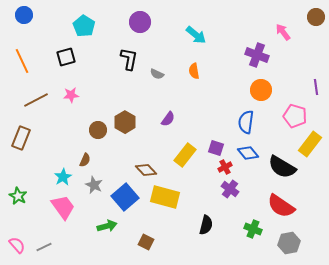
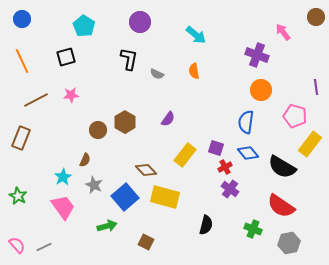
blue circle at (24, 15): moved 2 px left, 4 px down
